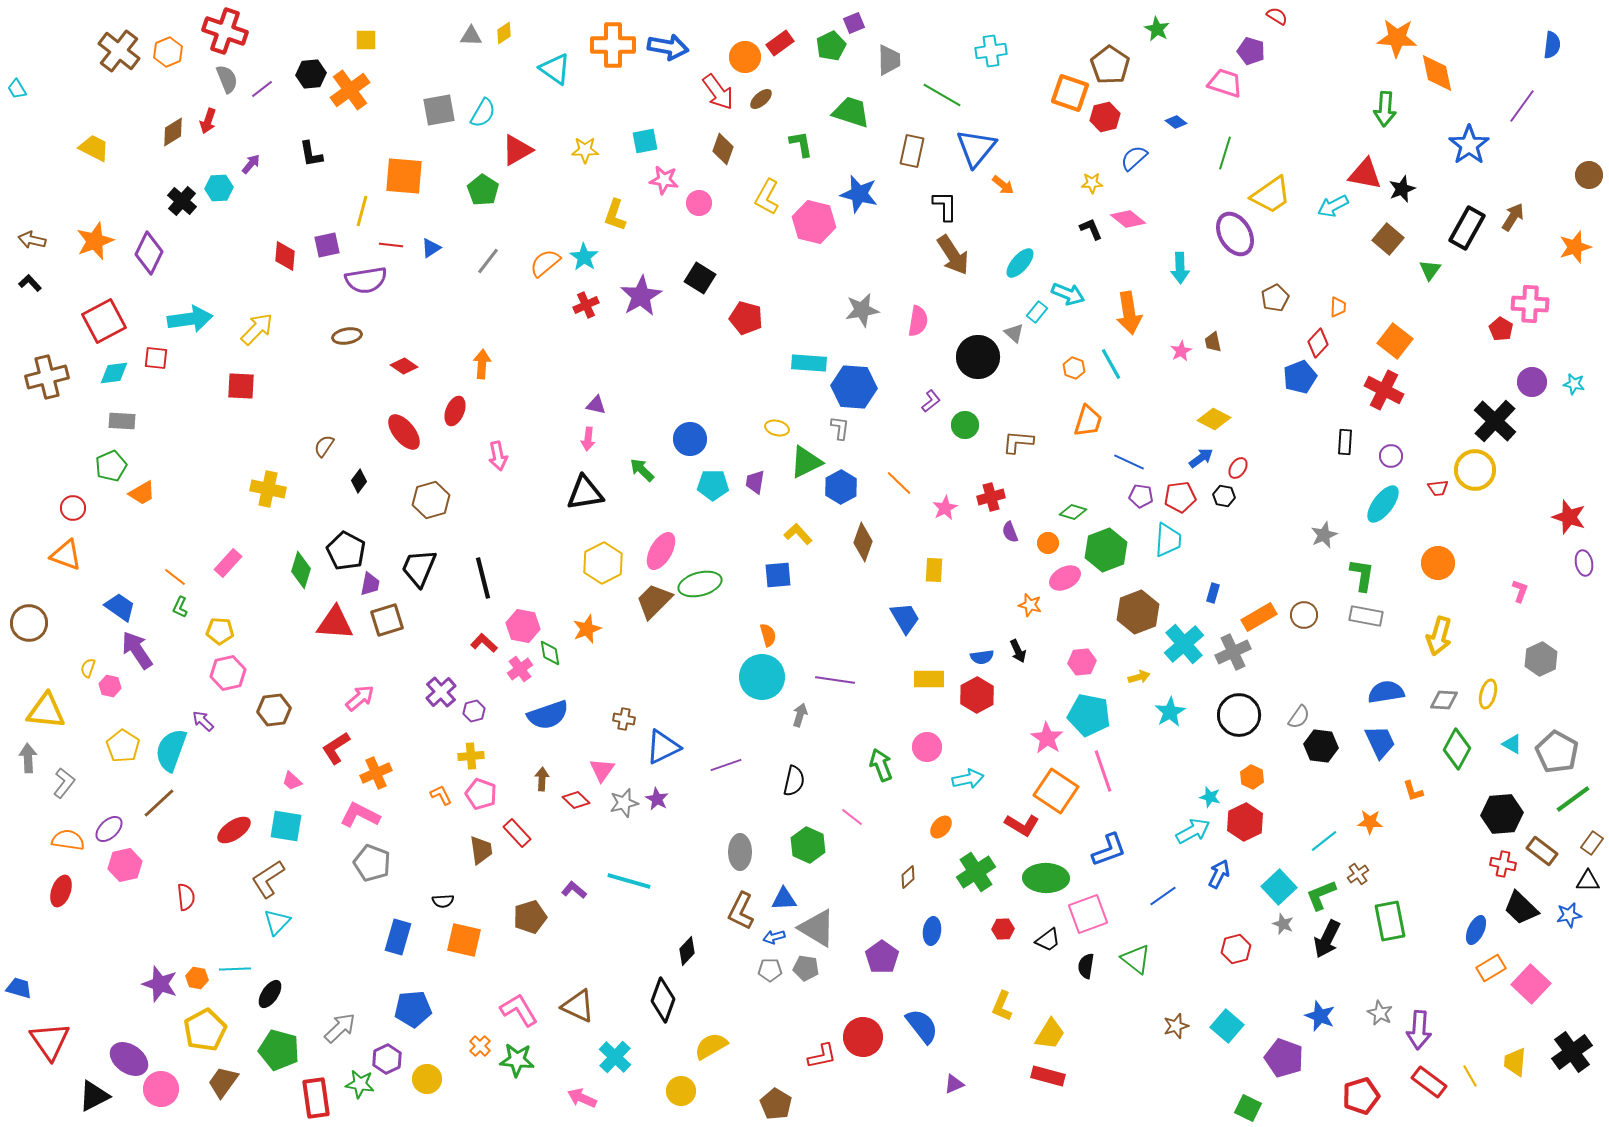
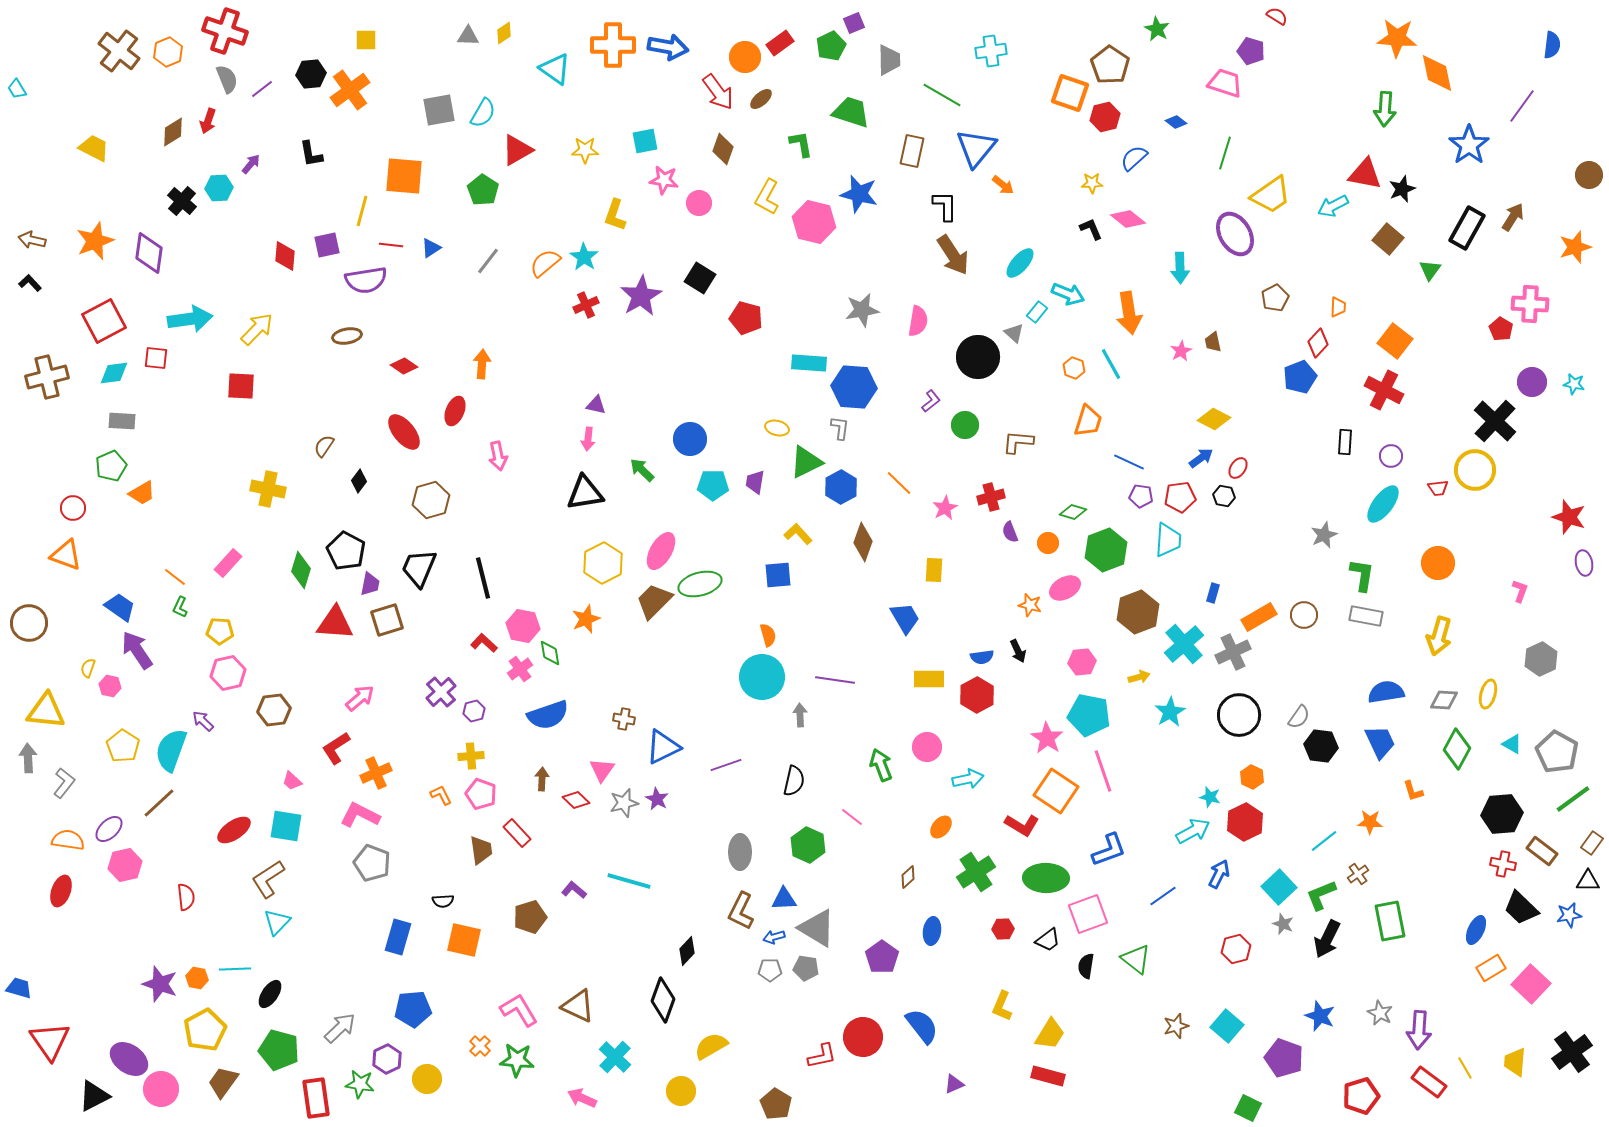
gray triangle at (471, 36): moved 3 px left
purple diamond at (149, 253): rotated 18 degrees counterclockwise
pink ellipse at (1065, 578): moved 10 px down
orange star at (587, 629): moved 1 px left, 10 px up
gray arrow at (800, 715): rotated 20 degrees counterclockwise
yellow line at (1470, 1076): moved 5 px left, 8 px up
